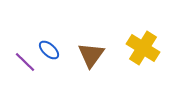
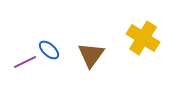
yellow cross: moved 10 px up
purple line: rotated 70 degrees counterclockwise
